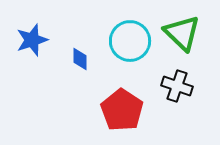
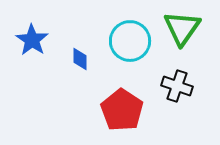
green triangle: moved 5 px up; rotated 21 degrees clockwise
blue star: rotated 20 degrees counterclockwise
